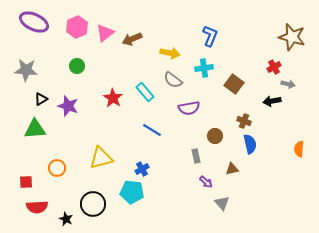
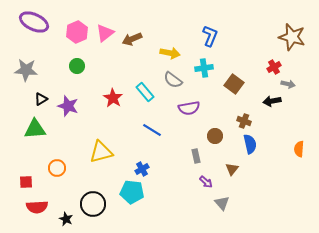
pink hexagon: moved 5 px down
yellow triangle: moved 6 px up
brown triangle: rotated 40 degrees counterclockwise
